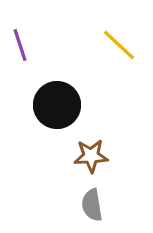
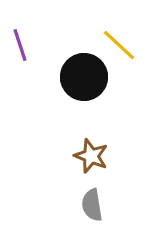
black circle: moved 27 px right, 28 px up
brown star: rotated 24 degrees clockwise
